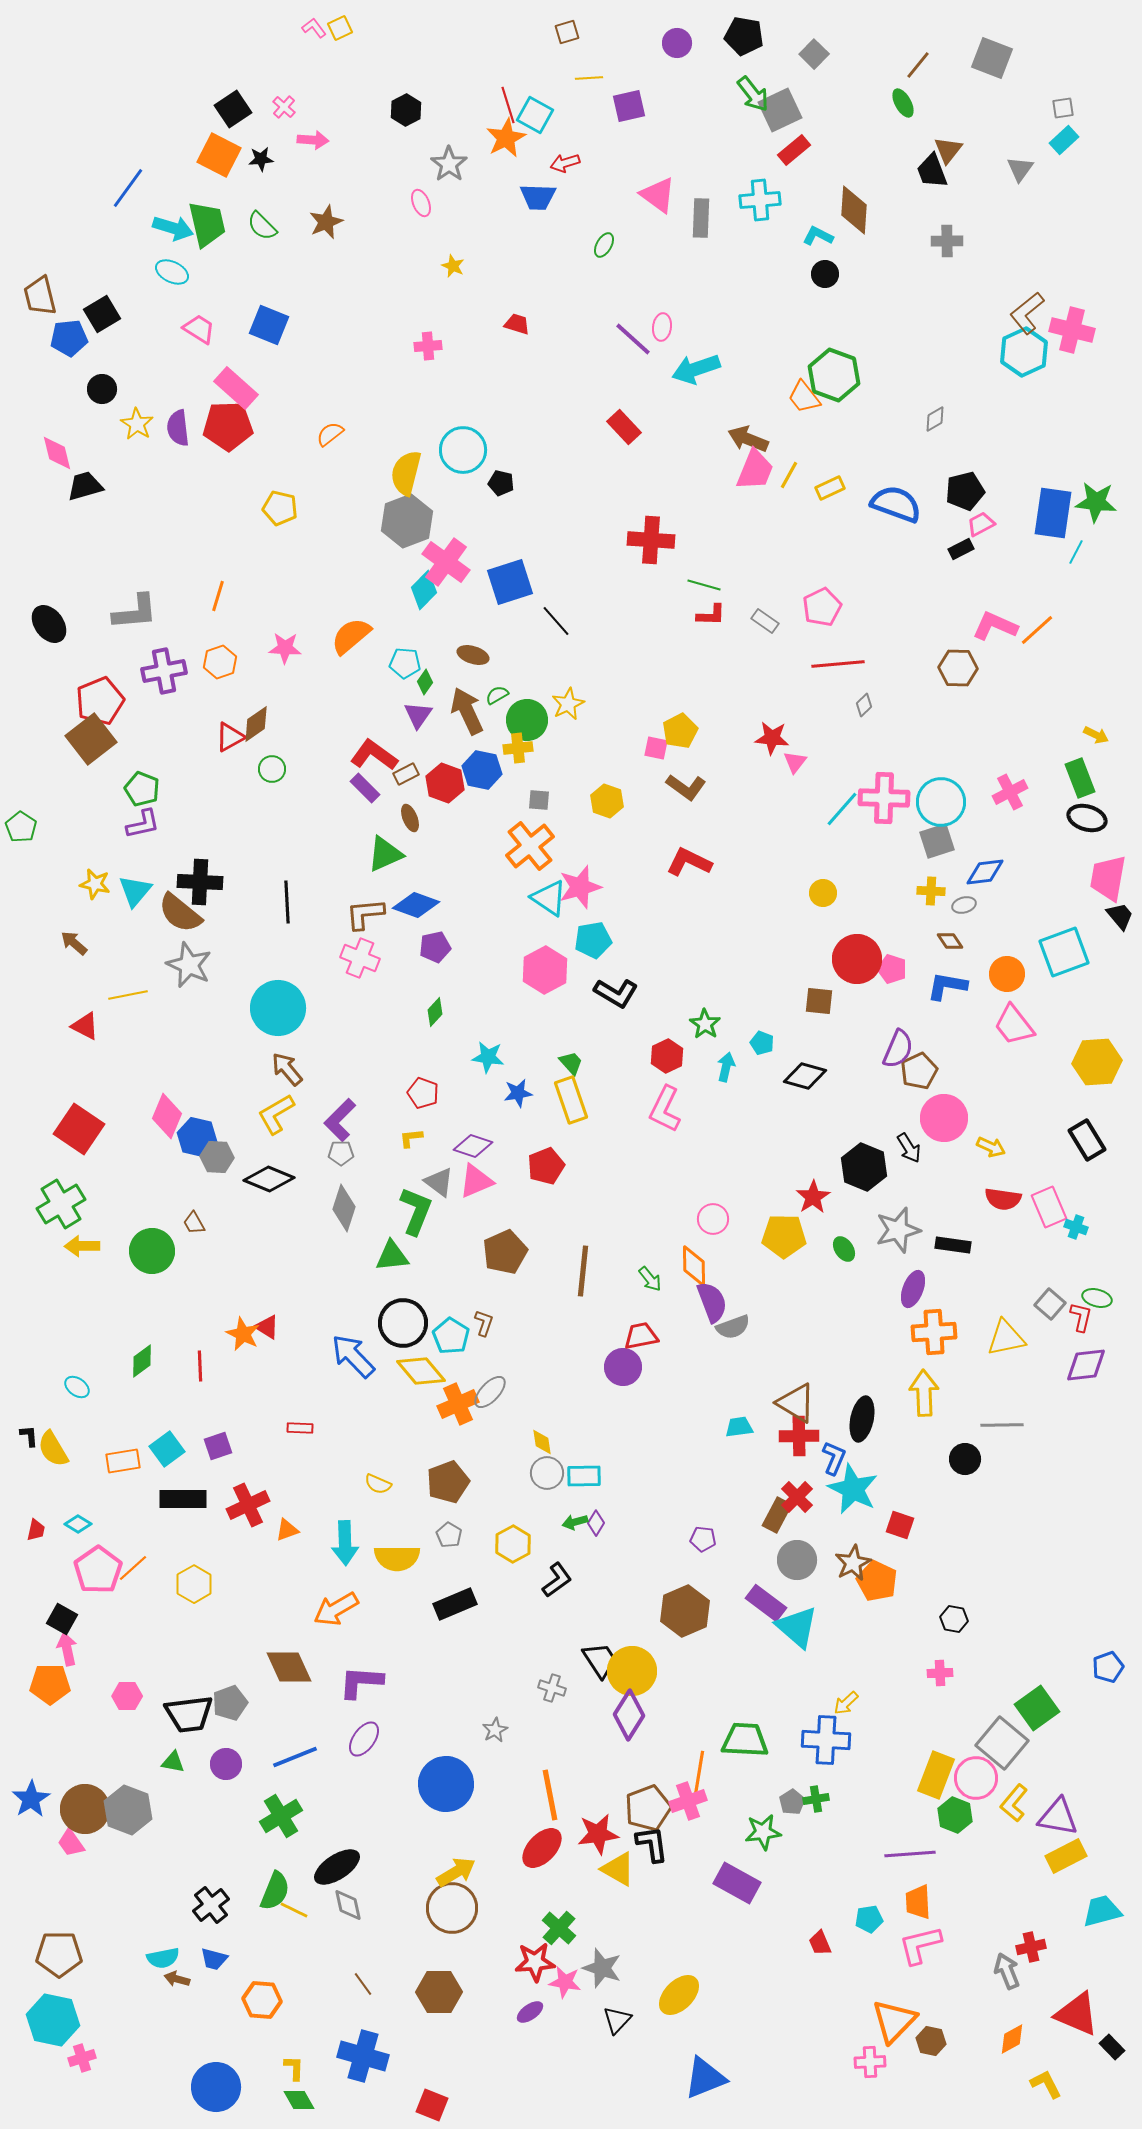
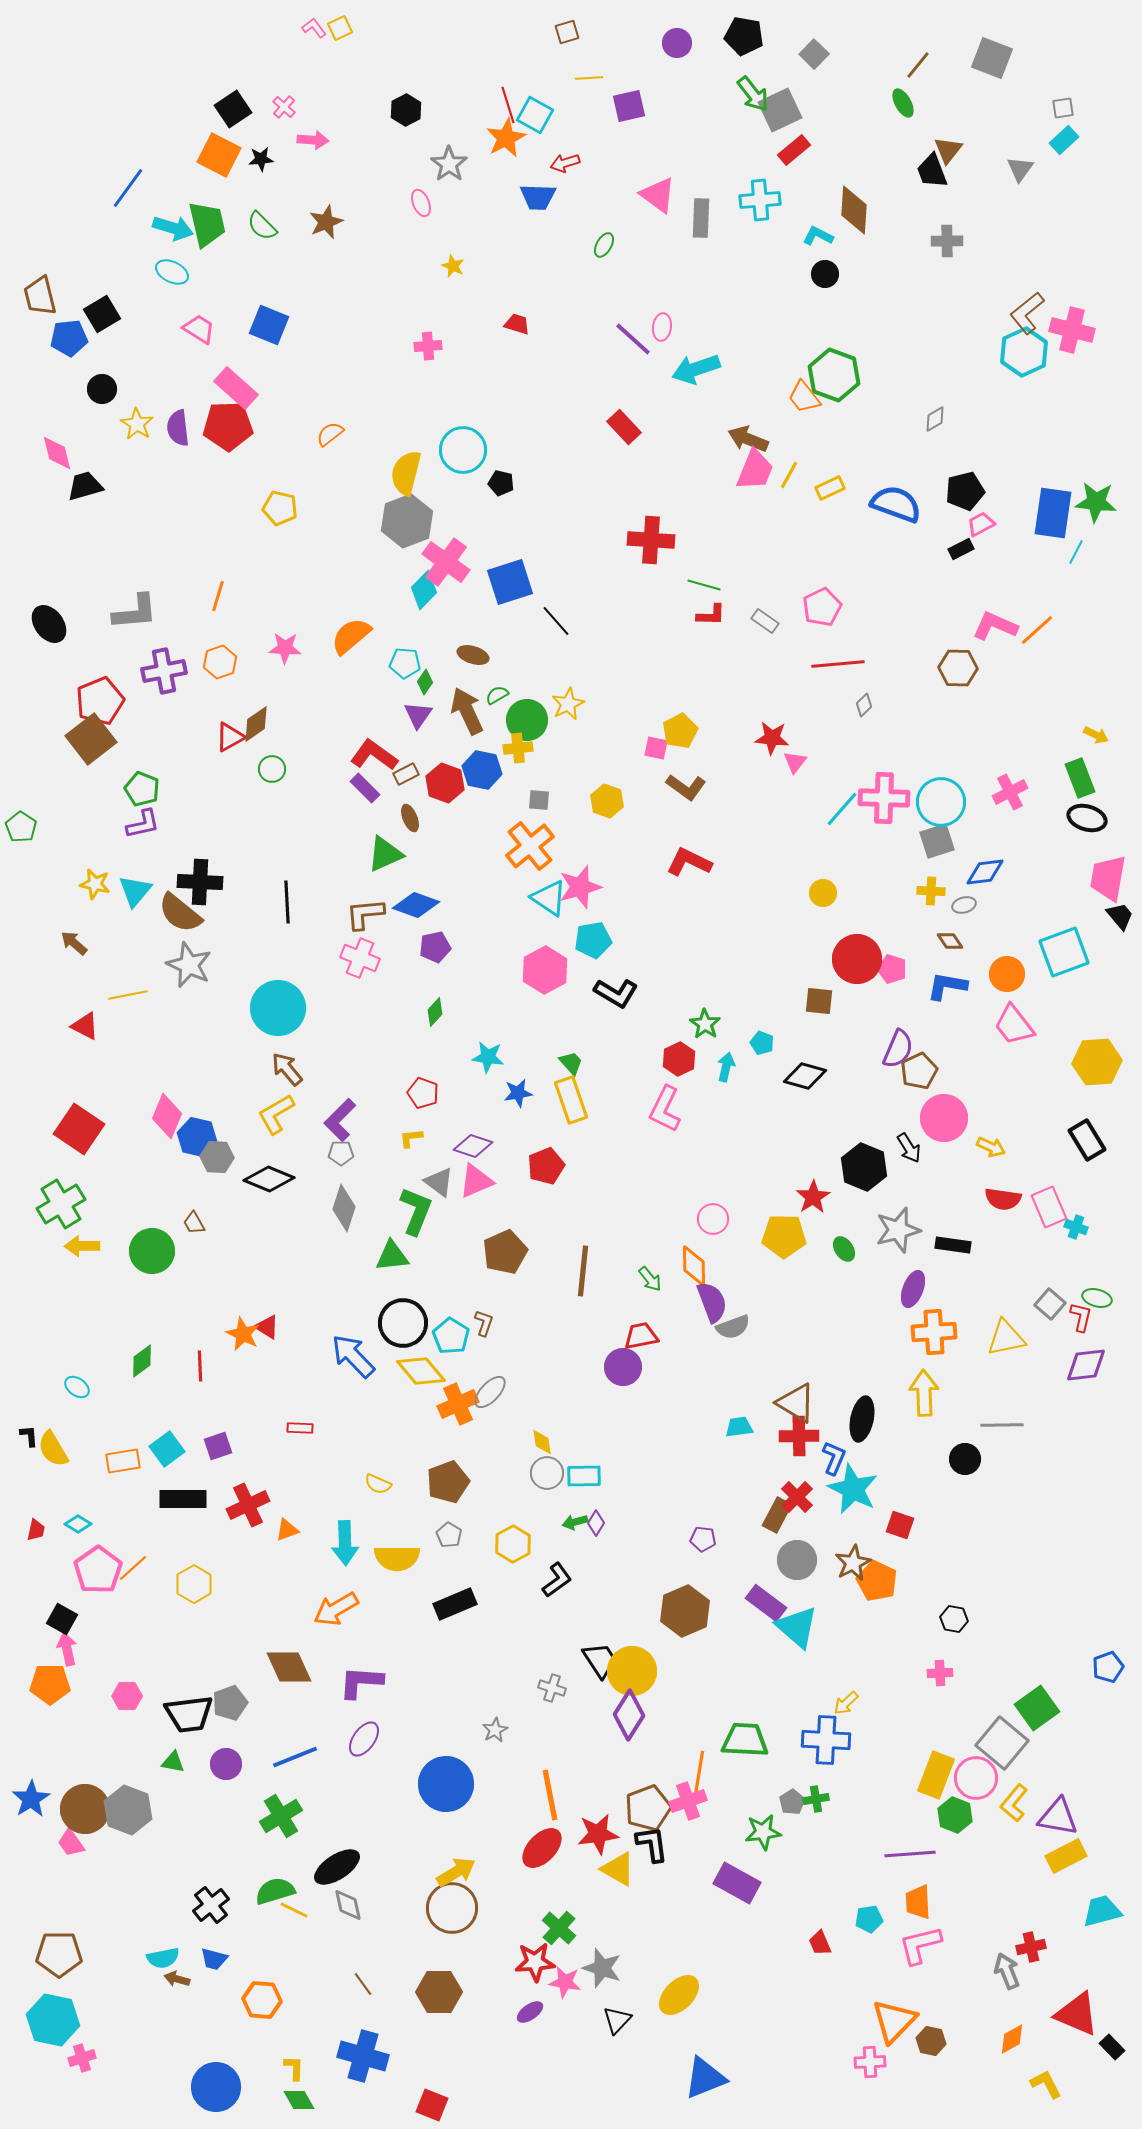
red hexagon at (667, 1056): moved 12 px right, 3 px down
green semicircle at (275, 1891): rotated 129 degrees counterclockwise
